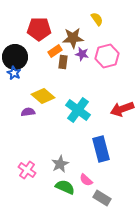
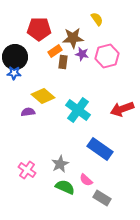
blue star: rotated 24 degrees counterclockwise
blue rectangle: moved 1 px left; rotated 40 degrees counterclockwise
